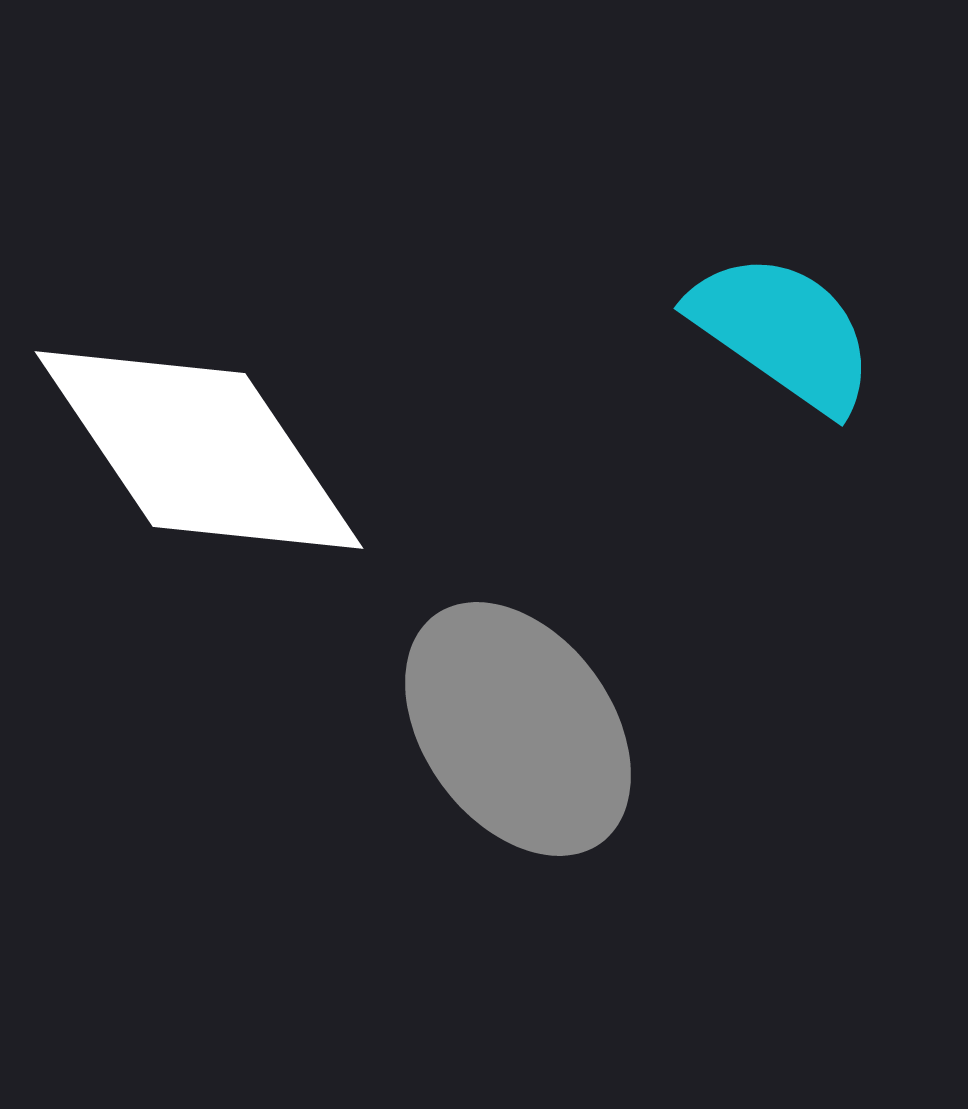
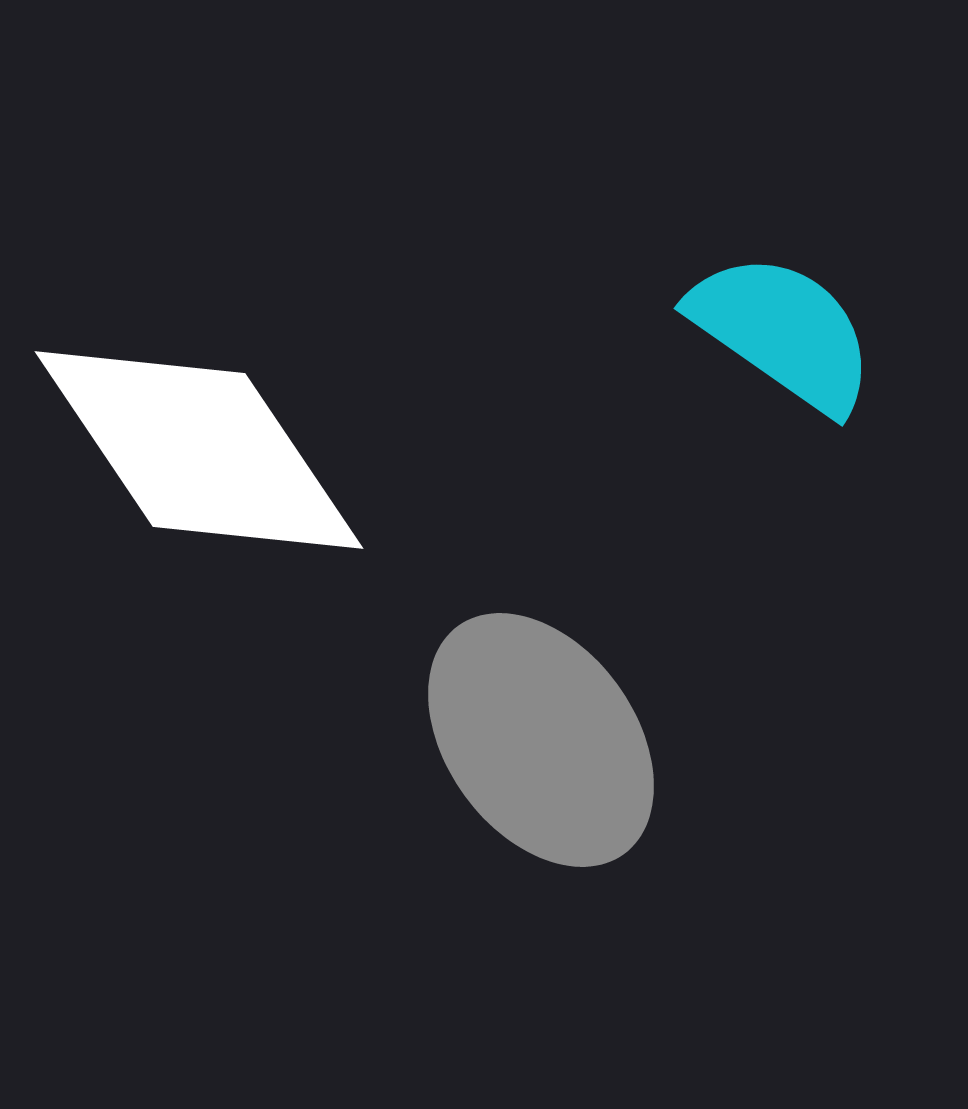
gray ellipse: moved 23 px right, 11 px down
